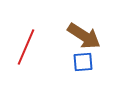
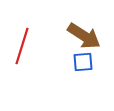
red line: moved 4 px left, 1 px up; rotated 6 degrees counterclockwise
